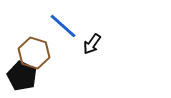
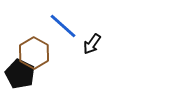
brown hexagon: rotated 12 degrees clockwise
black pentagon: moved 2 px left, 2 px up
